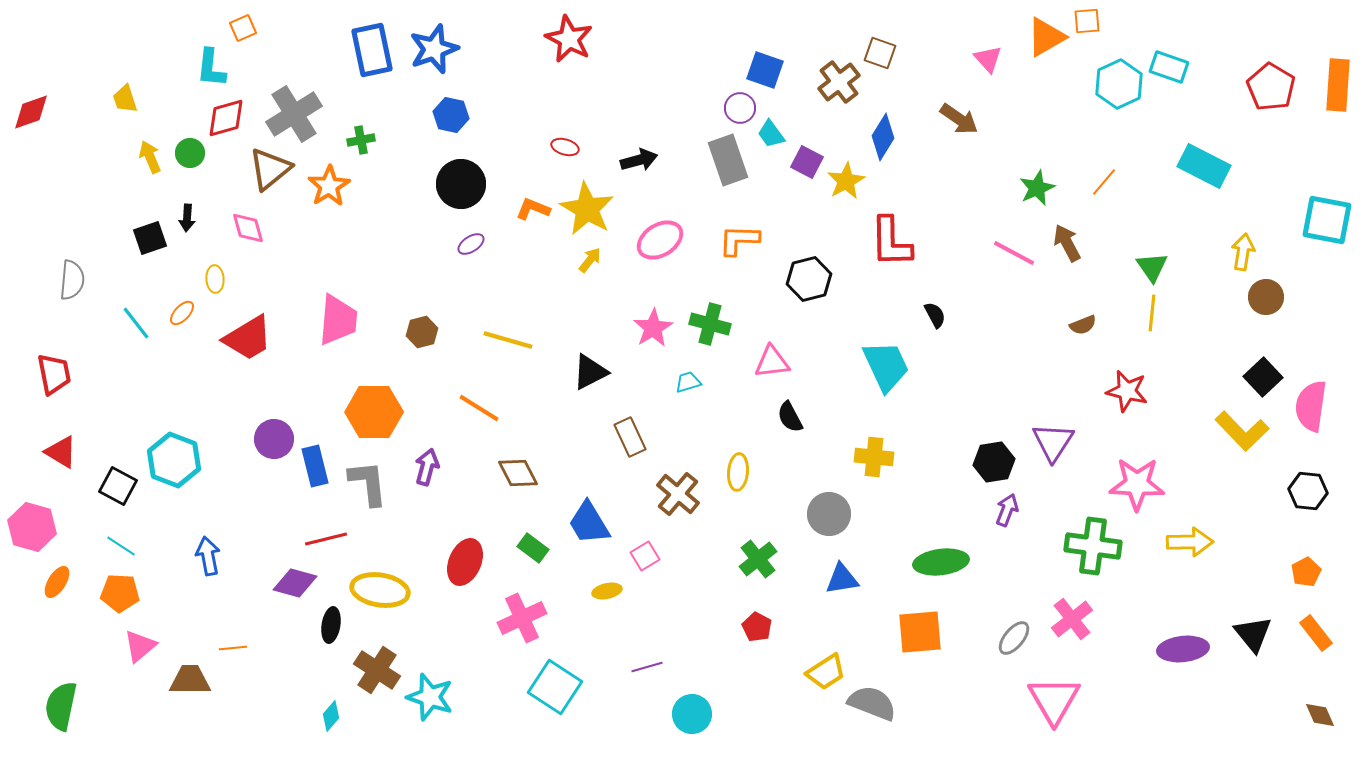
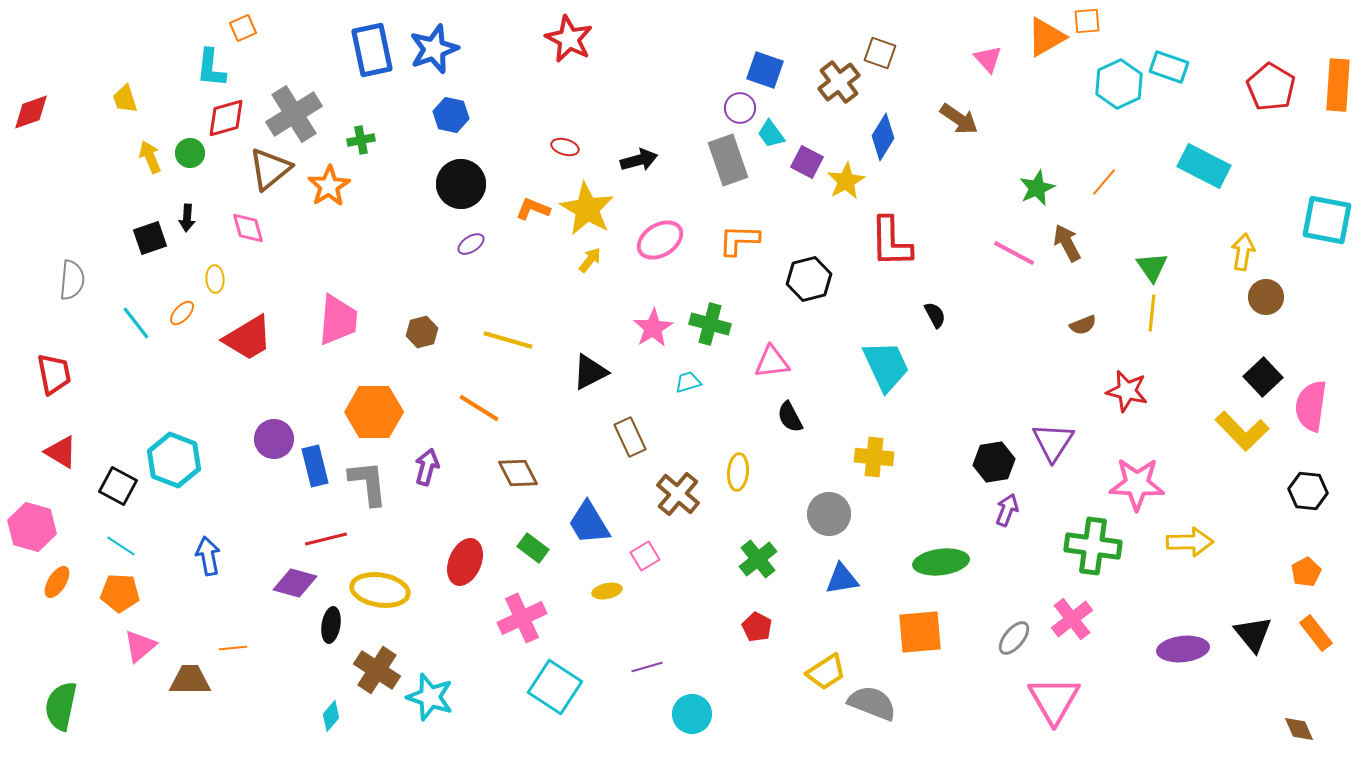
brown diamond at (1320, 715): moved 21 px left, 14 px down
